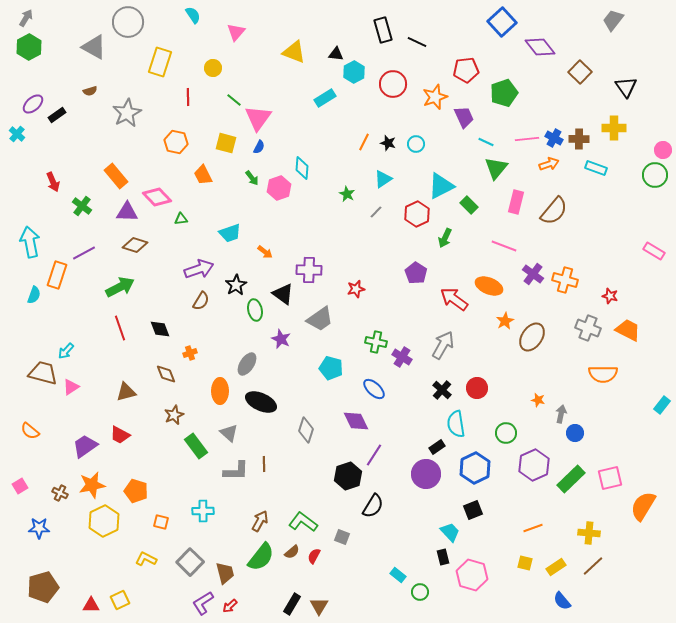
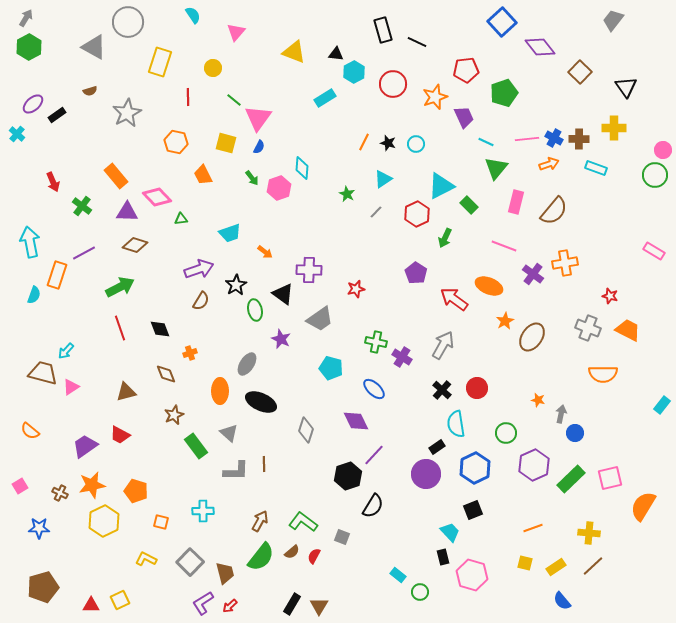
orange cross at (565, 280): moved 17 px up; rotated 25 degrees counterclockwise
purple line at (374, 455): rotated 10 degrees clockwise
